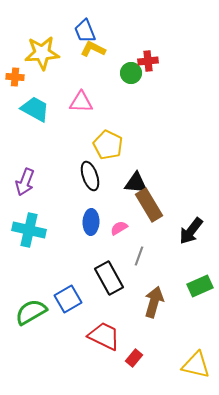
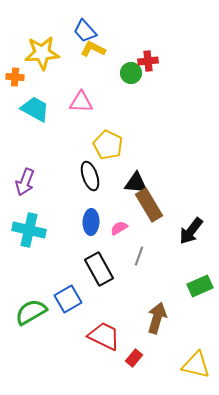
blue trapezoid: rotated 20 degrees counterclockwise
black rectangle: moved 10 px left, 9 px up
brown arrow: moved 3 px right, 16 px down
